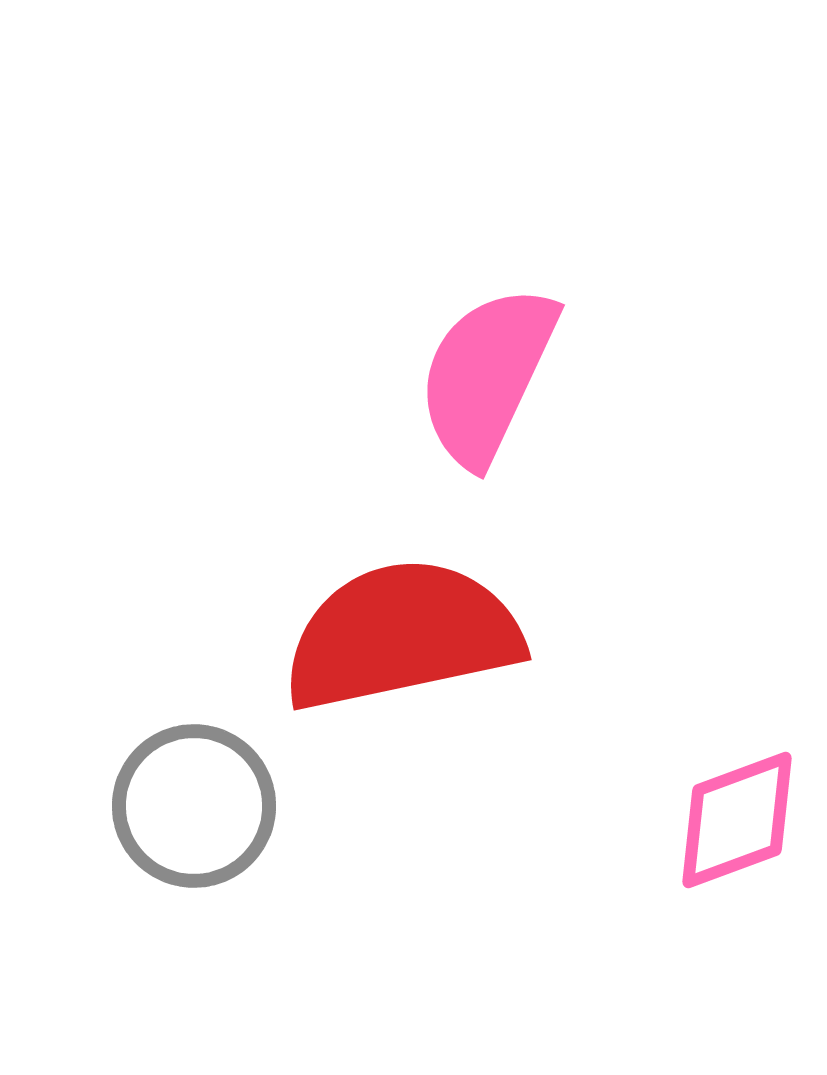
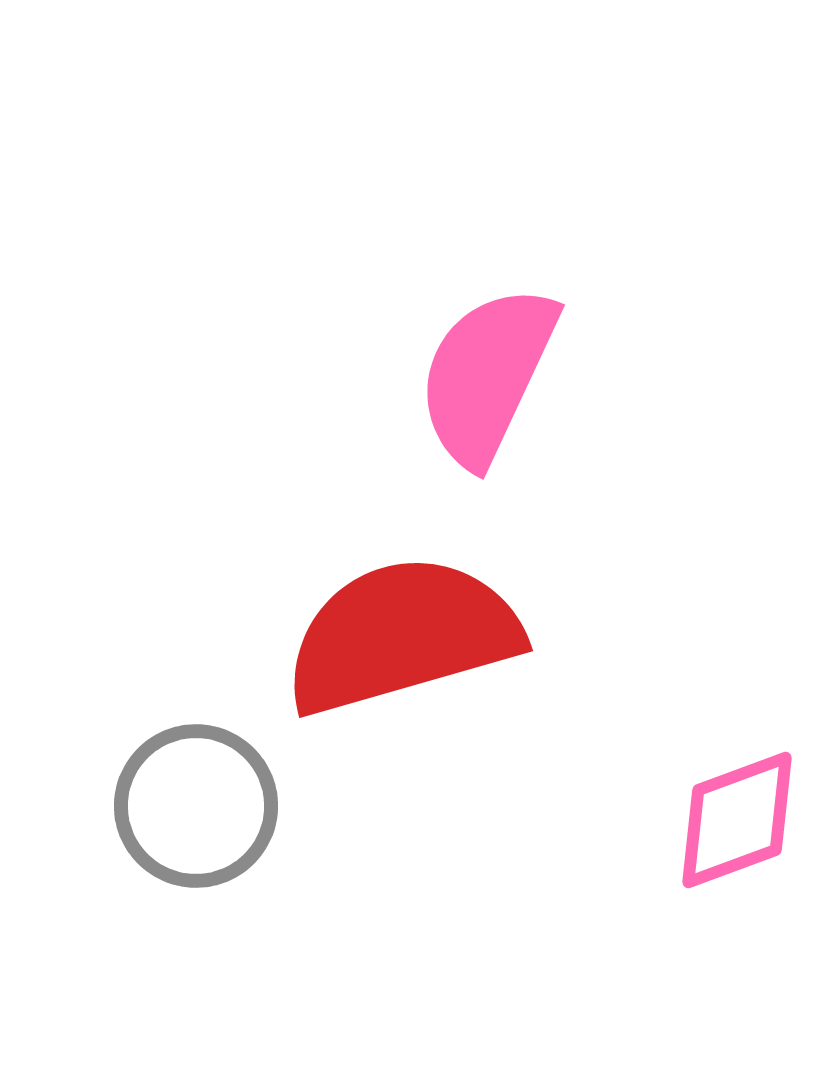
red semicircle: rotated 4 degrees counterclockwise
gray circle: moved 2 px right
